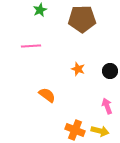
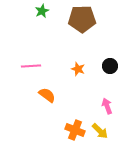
green star: moved 2 px right, 1 px down
pink line: moved 20 px down
black circle: moved 5 px up
yellow arrow: rotated 30 degrees clockwise
